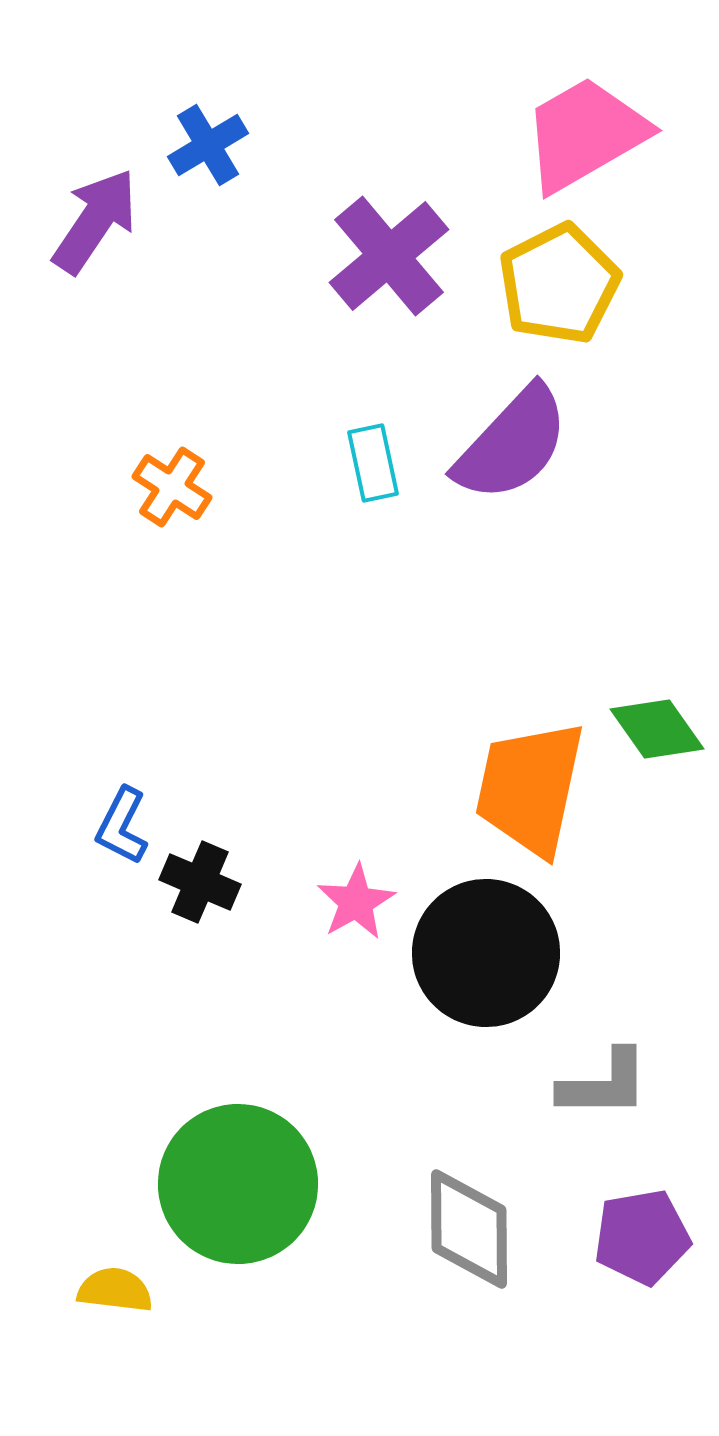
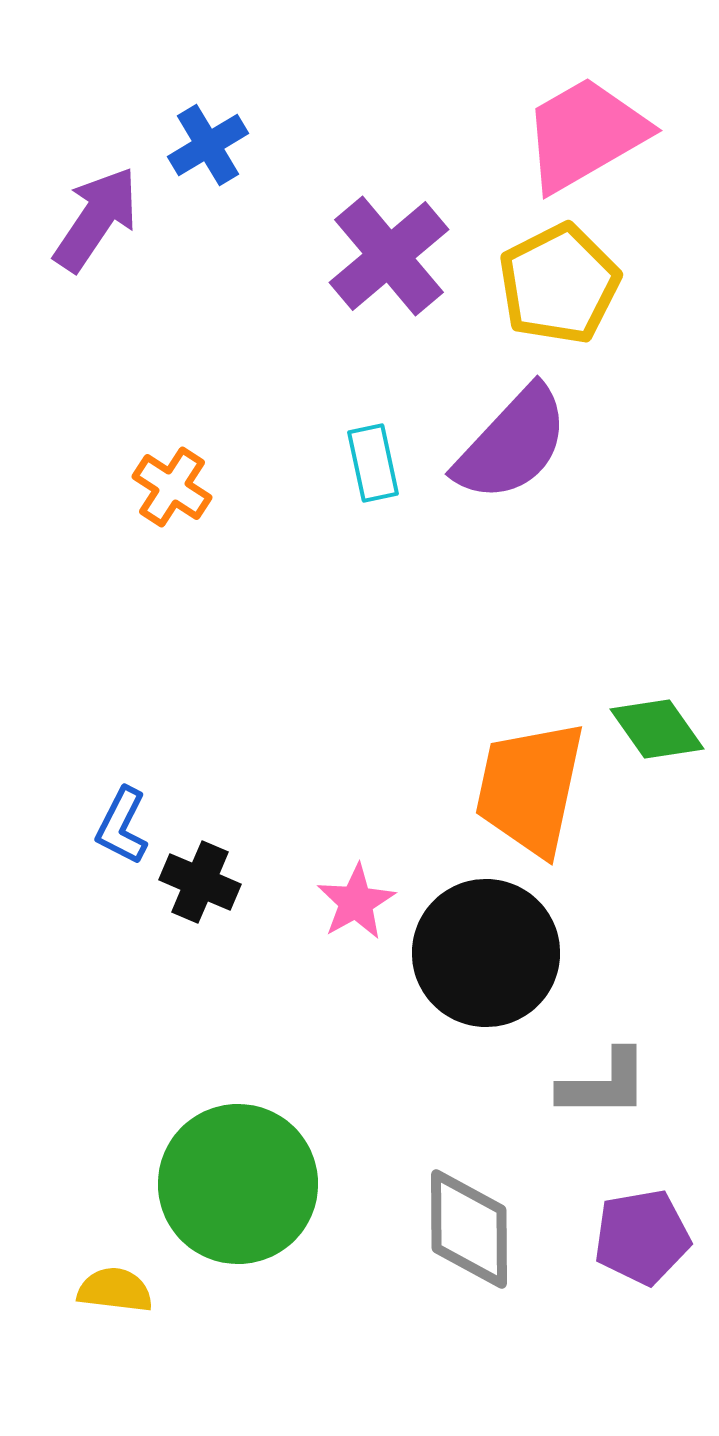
purple arrow: moved 1 px right, 2 px up
